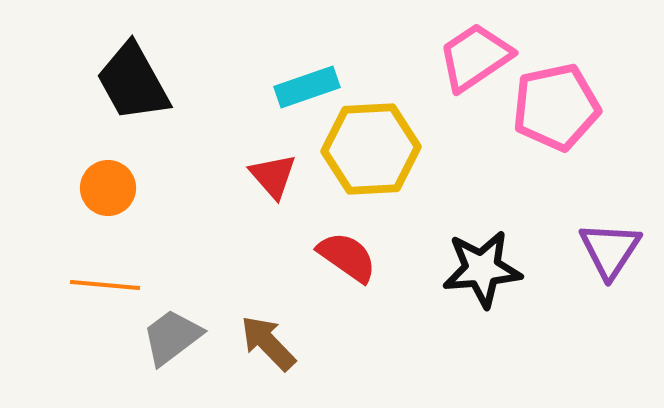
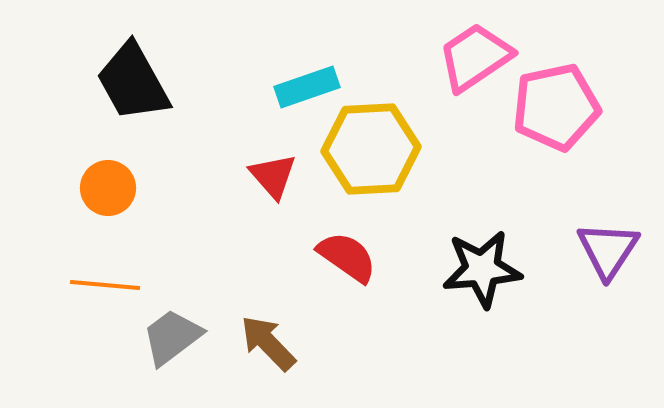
purple triangle: moved 2 px left
